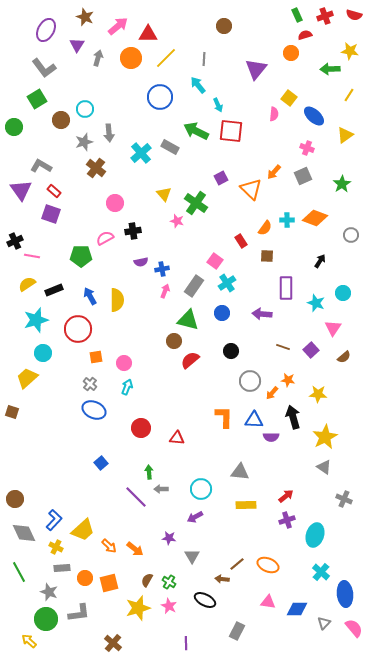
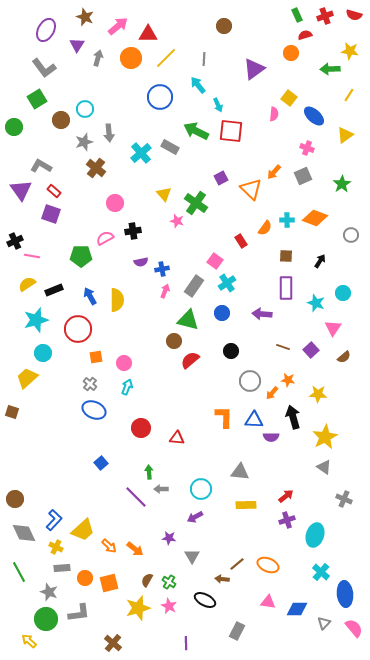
purple triangle at (256, 69): moved 2 px left; rotated 15 degrees clockwise
brown square at (267, 256): moved 19 px right
